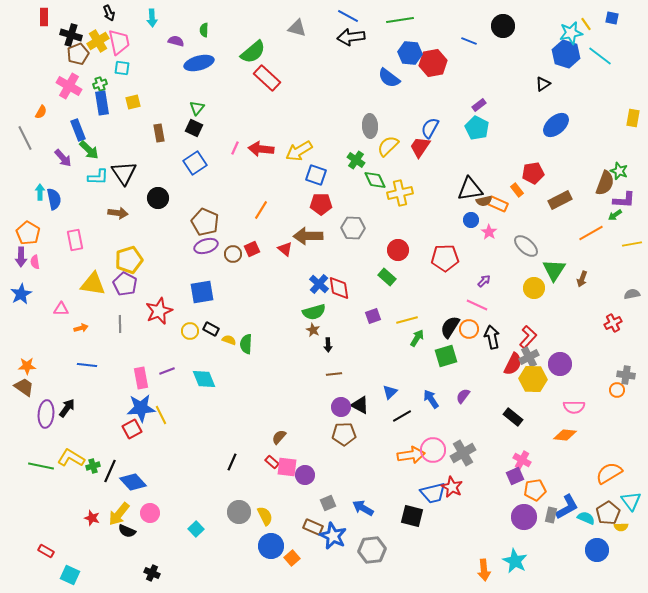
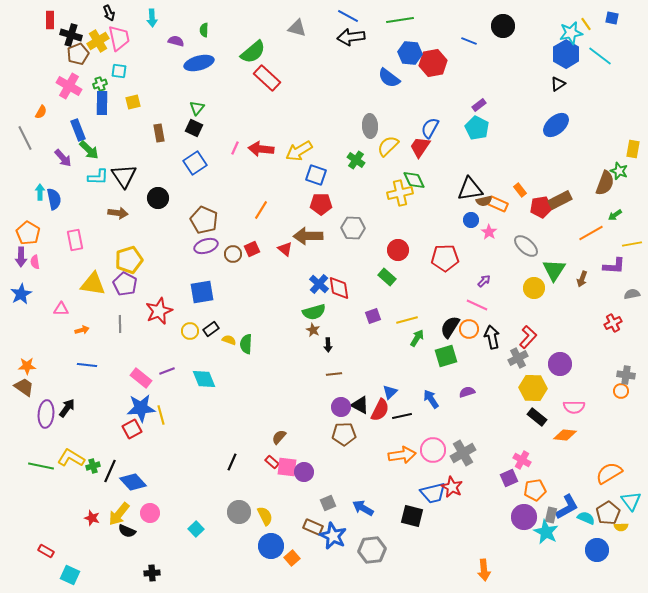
red rectangle at (44, 17): moved 6 px right, 3 px down
pink trapezoid at (119, 42): moved 4 px up
blue hexagon at (566, 54): rotated 12 degrees clockwise
cyan square at (122, 68): moved 3 px left, 3 px down
black triangle at (543, 84): moved 15 px right
blue rectangle at (102, 103): rotated 10 degrees clockwise
yellow rectangle at (633, 118): moved 31 px down
black triangle at (124, 173): moved 3 px down
red pentagon at (533, 173): moved 8 px right, 34 px down
green diamond at (375, 180): moved 39 px right
orange rectangle at (517, 190): moved 3 px right
purple L-shape at (624, 200): moved 10 px left, 66 px down
brown pentagon at (205, 222): moved 1 px left, 2 px up
orange arrow at (81, 328): moved 1 px right, 2 px down
black rectangle at (211, 329): rotated 63 degrees counterclockwise
gray cross at (529, 357): moved 11 px left, 1 px down
red semicircle at (513, 364): moved 133 px left, 46 px down
pink rectangle at (141, 378): rotated 40 degrees counterclockwise
yellow hexagon at (533, 379): moved 9 px down
orange circle at (617, 390): moved 4 px right, 1 px down
purple semicircle at (463, 396): moved 4 px right, 4 px up; rotated 35 degrees clockwise
yellow line at (161, 415): rotated 12 degrees clockwise
black line at (402, 416): rotated 18 degrees clockwise
black rectangle at (513, 417): moved 24 px right
orange arrow at (411, 455): moved 9 px left
purple circle at (305, 475): moved 1 px left, 3 px up
purple square at (515, 476): moved 6 px left, 2 px down
cyan star at (515, 561): moved 31 px right, 29 px up
black cross at (152, 573): rotated 28 degrees counterclockwise
